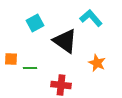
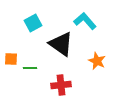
cyan L-shape: moved 6 px left, 3 px down
cyan square: moved 2 px left
black triangle: moved 4 px left, 3 px down
orange star: moved 2 px up
red cross: rotated 12 degrees counterclockwise
